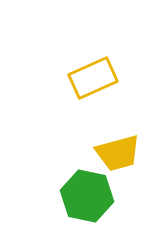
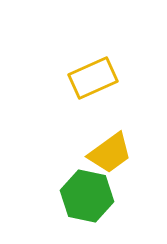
yellow trapezoid: moved 8 px left; rotated 21 degrees counterclockwise
